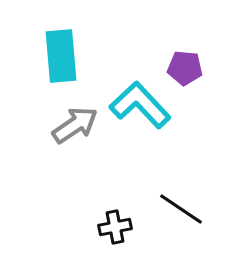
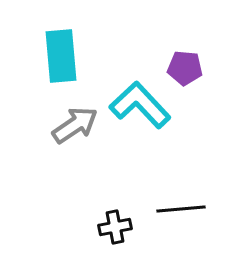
black line: rotated 39 degrees counterclockwise
